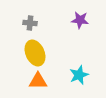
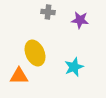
gray cross: moved 18 px right, 11 px up
cyan star: moved 5 px left, 8 px up
orange triangle: moved 19 px left, 5 px up
